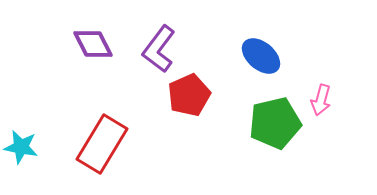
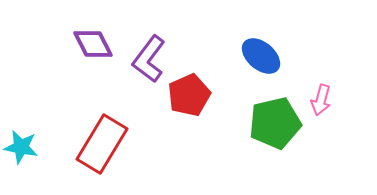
purple L-shape: moved 10 px left, 10 px down
